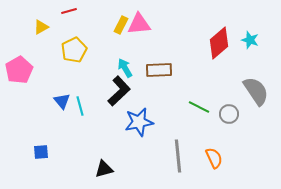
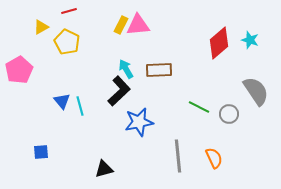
pink triangle: moved 1 px left, 1 px down
yellow pentagon: moved 7 px left, 8 px up; rotated 20 degrees counterclockwise
cyan arrow: moved 1 px right, 1 px down
